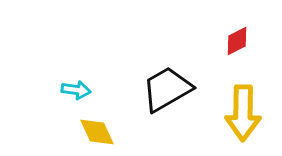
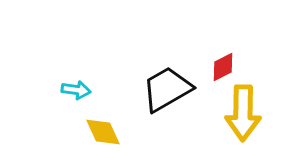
red diamond: moved 14 px left, 26 px down
yellow diamond: moved 6 px right
